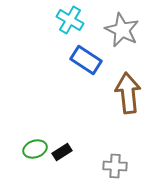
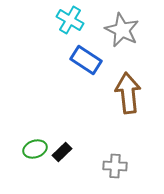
black rectangle: rotated 12 degrees counterclockwise
